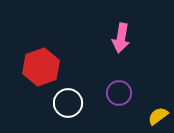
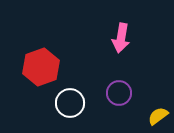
white circle: moved 2 px right
